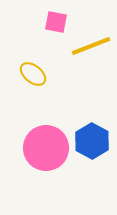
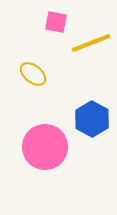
yellow line: moved 3 px up
blue hexagon: moved 22 px up
pink circle: moved 1 px left, 1 px up
